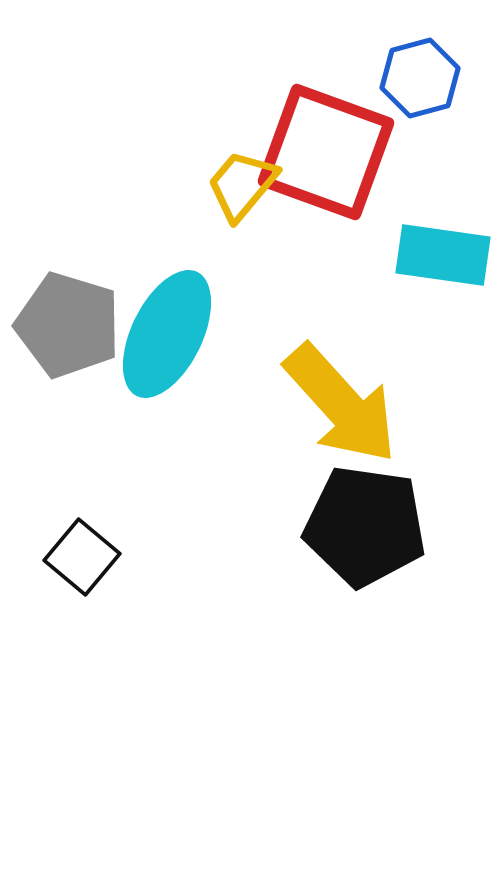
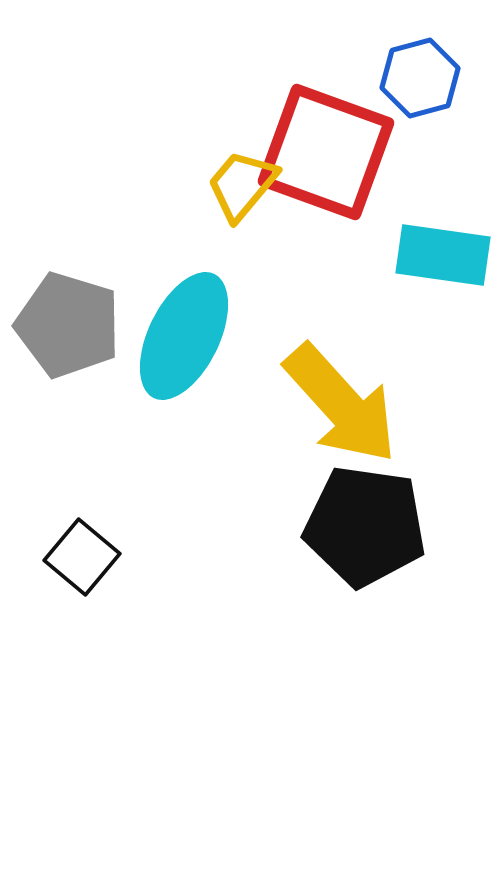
cyan ellipse: moved 17 px right, 2 px down
